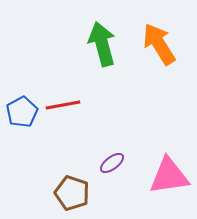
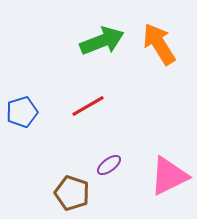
green arrow: moved 3 px up; rotated 84 degrees clockwise
red line: moved 25 px right, 1 px down; rotated 20 degrees counterclockwise
blue pentagon: rotated 12 degrees clockwise
purple ellipse: moved 3 px left, 2 px down
pink triangle: rotated 18 degrees counterclockwise
